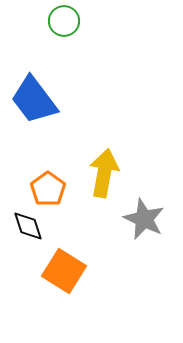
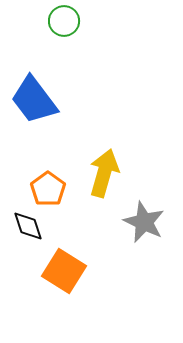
yellow arrow: rotated 6 degrees clockwise
gray star: moved 3 px down
